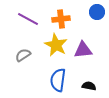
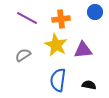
blue circle: moved 2 px left
purple line: moved 1 px left, 1 px up
black semicircle: moved 1 px up
